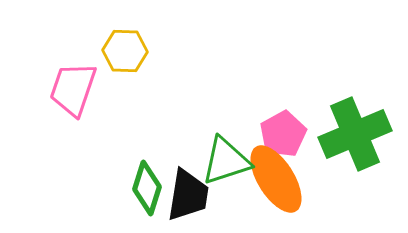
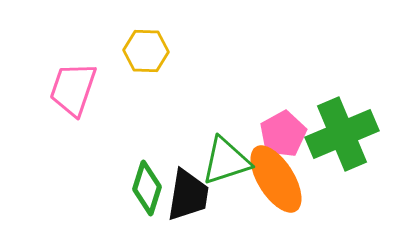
yellow hexagon: moved 21 px right
green cross: moved 13 px left
